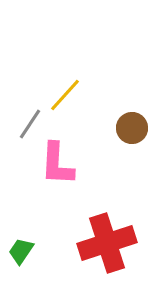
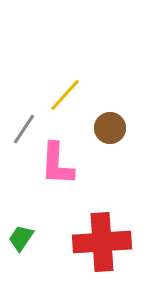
gray line: moved 6 px left, 5 px down
brown circle: moved 22 px left
red cross: moved 5 px left, 1 px up; rotated 14 degrees clockwise
green trapezoid: moved 13 px up
